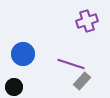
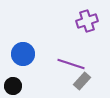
black circle: moved 1 px left, 1 px up
